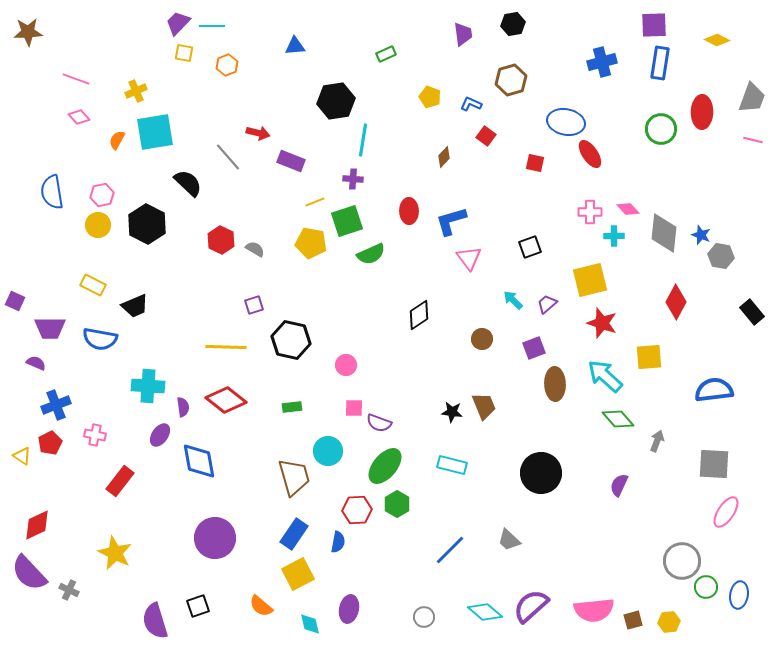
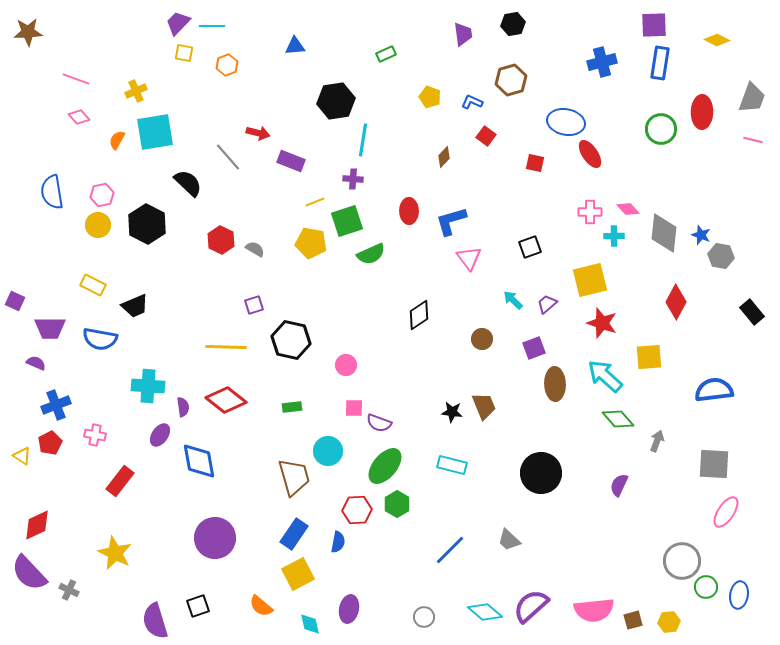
blue L-shape at (471, 104): moved 1 px right, 2 px up
